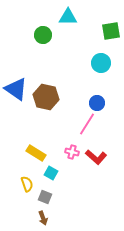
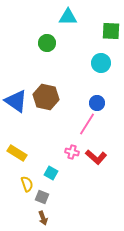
green square: rotated 12 degrees clockwise
green circle: moved 4 px right, 8 px down
blue triangle: moved 12 px down
yellow rectangle: moved 19 px left
gray square: moved 3 px left
